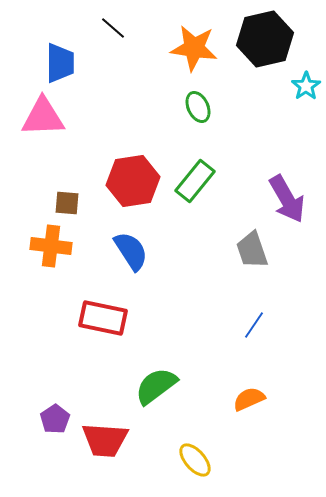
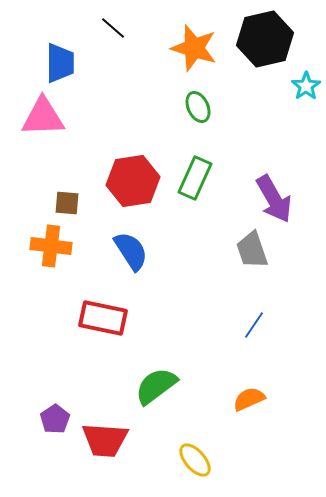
orange star: rotated 9 degrees clockwise
green rectangle: moved 3 px up; rotated 15 degrees counterclockwise
purple arrow: moved 13 px left
